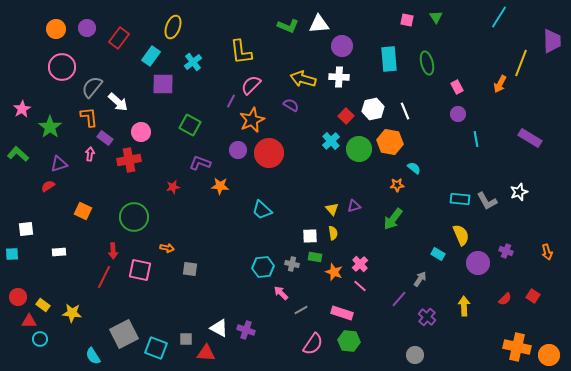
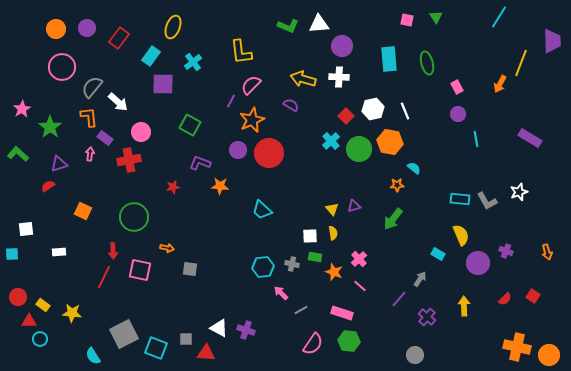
pink cross at (360, 264): moved 1 px left, 5 px up
